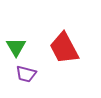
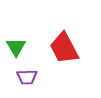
purple trapezoid: moved 1 px right, 3 px down; rotated 15 degrees counterclockwise
